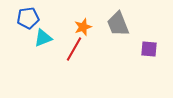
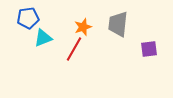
gray trapezoid: rotated 28 degrees clockwise
purple square: rotated 12 degrees counterclockwise
